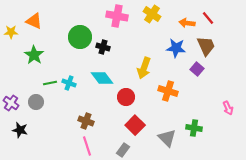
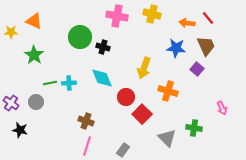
yellow cross: rotated 18 degrees counterclockwise
cyan diamond: rotated 15 degrees clockwise
cyan cross: rotated 24 degrees counterclockwise
pink arrow: moved 6 px left
red square: moved 7 px right, 11 px up
pink line: rotated 36 degrees clockwise
